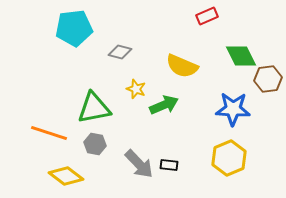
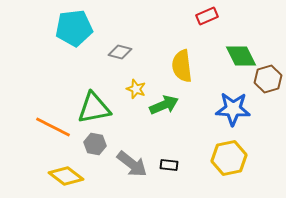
yellow semicircle: rotated 60 degrees clockwise
brown hexagon: rotated 8 degrees counterclockwise
orange line: moved 4 px right, 6 px up; rotated 9 degrees clockwise
yellow hexagon: rotated 12 degrees clockwise
gray arrow: moved 7 px left; rotated 8 degrees counterclockwise
